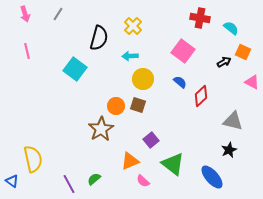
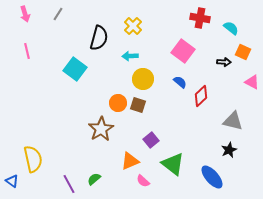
black arrow: rotated 32 degrees clockwise
orange circle: moved 2 px right, 3 px up
